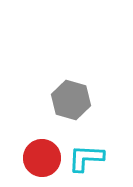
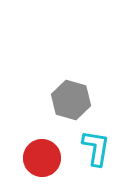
cyan L-shape: moved 10 px right, 10 px up; rotated 96 degrees clockwise
